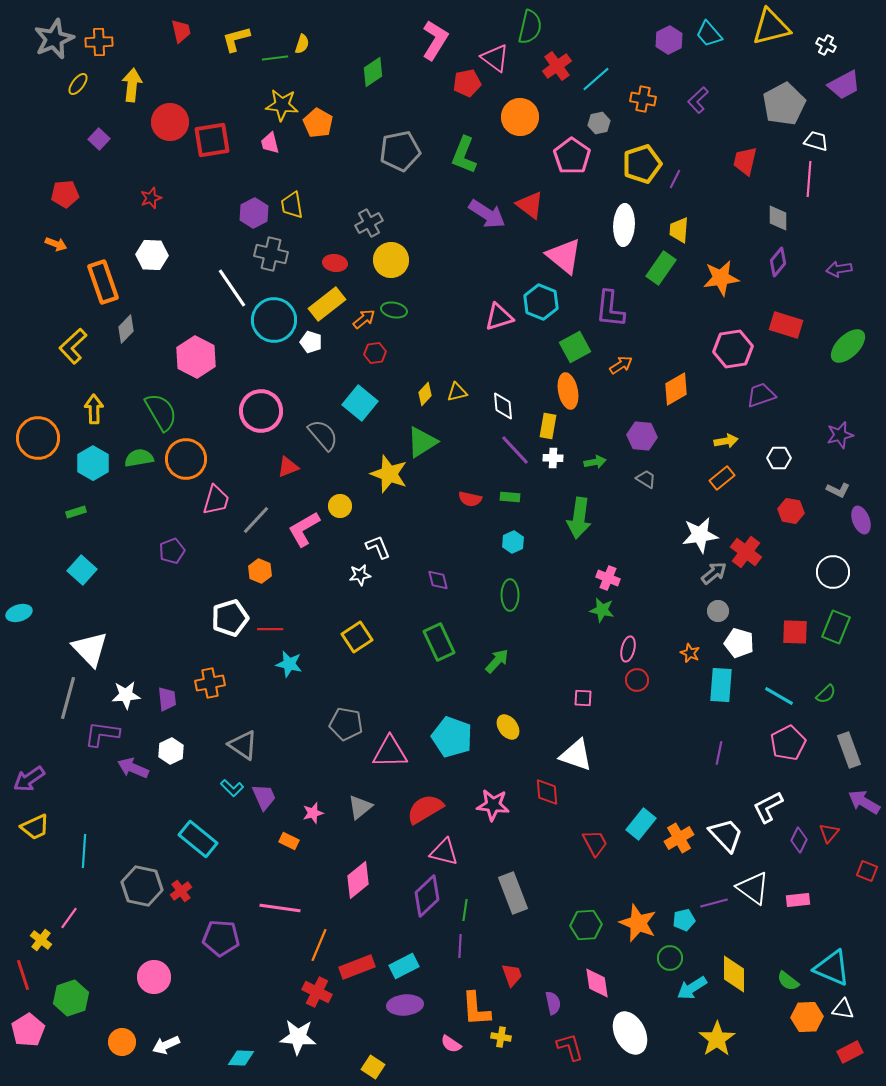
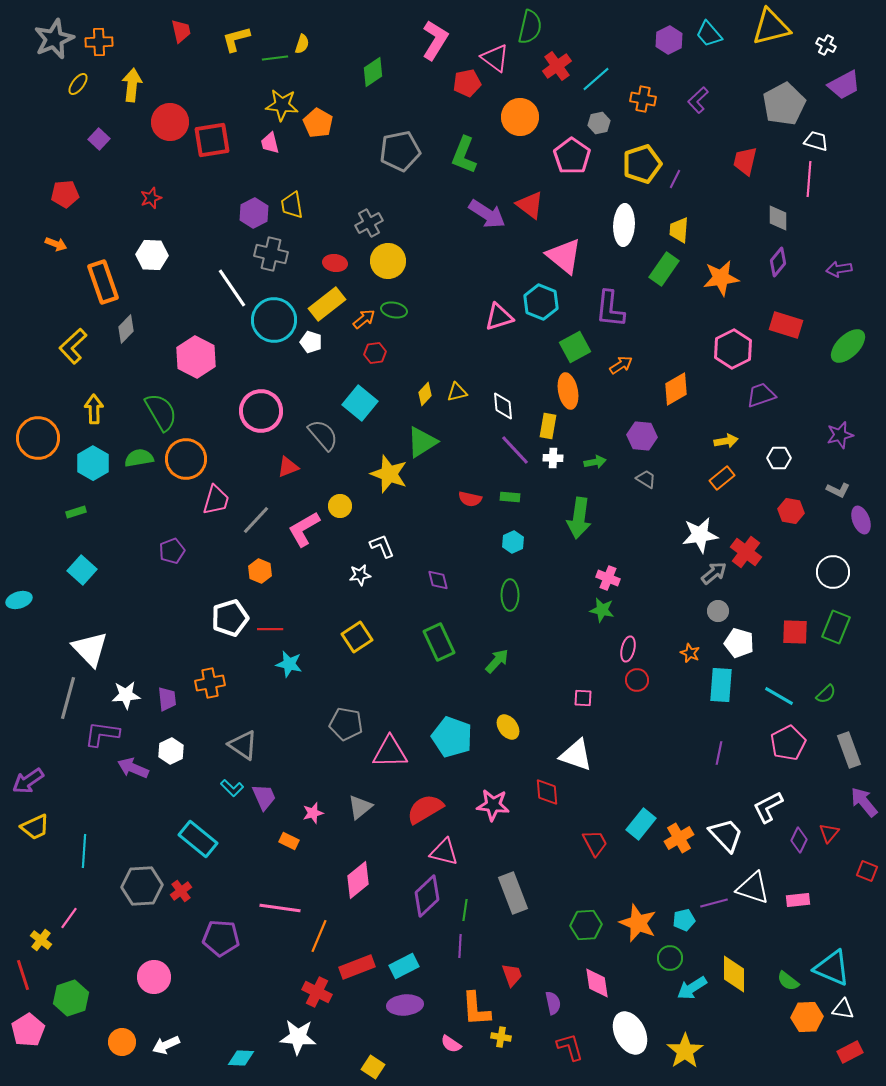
yellow circle at (391, 260): moved 3 px left, 1 px down
green rectangle at (661, 268): moved 3 px right, 1 px down
pink hexagon at (733, 349): rotated 18 degrees counterclockwise
white L-shape at (378, 547): moved 4 px right, 1 px up
cyan ellipse at (19, 613): moved 13 px up
purple arrow at (29, 779): moved 1 px left, 2 px down
purple arrow at (864, 802): rotated 20 degrees clockwise
gray hexagon at (142, 886): rotated 15 degrees counterclockwise
white triangle at (753, 888): rotated 18 degrees counterclockwise
orange line at (319, 945): moved 9 px up
yellow star at (717, 1039): moved 32 px left, 12 px down
